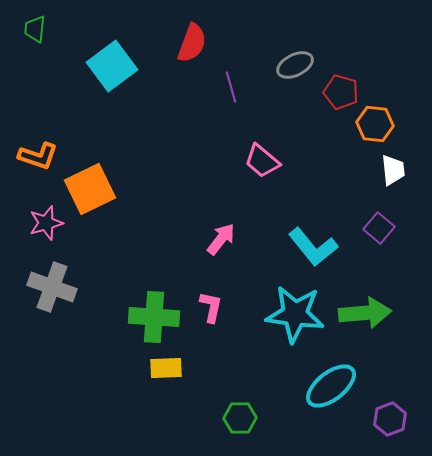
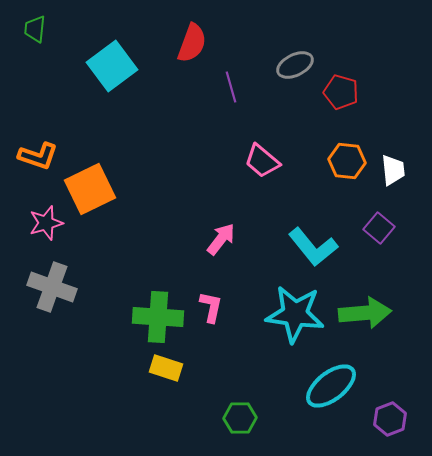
orange hexagon: moved 28 px left, 37 px down
green cross: moved 4 px right
yellow rectangle: rotated 20 degrees clockwise
